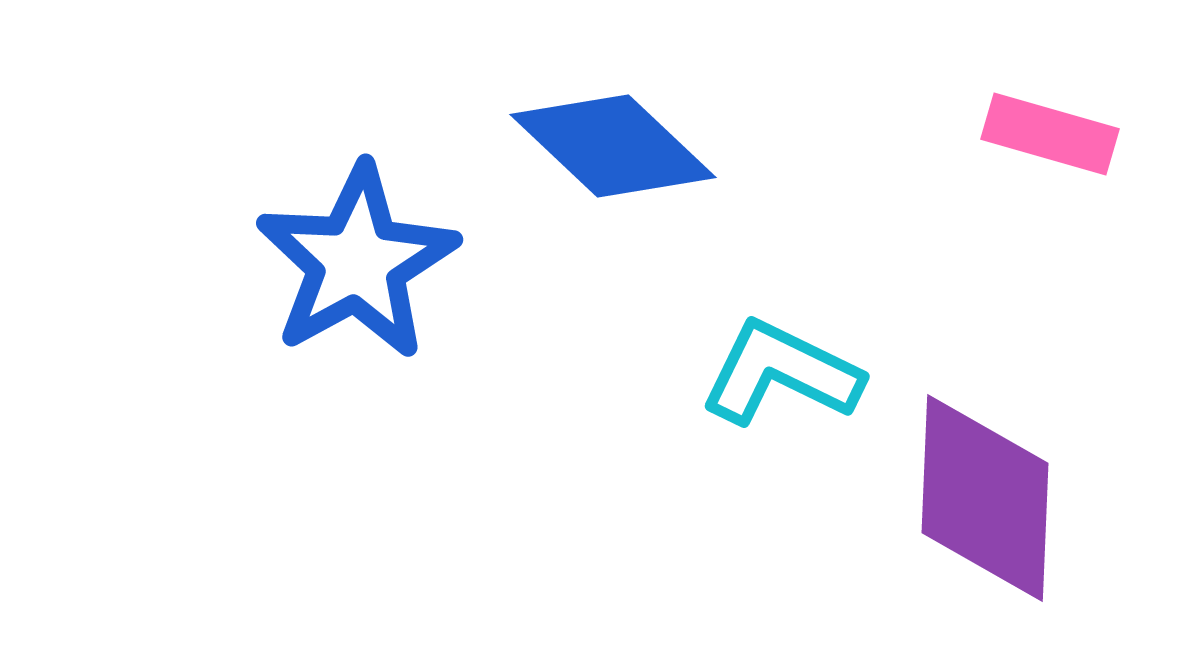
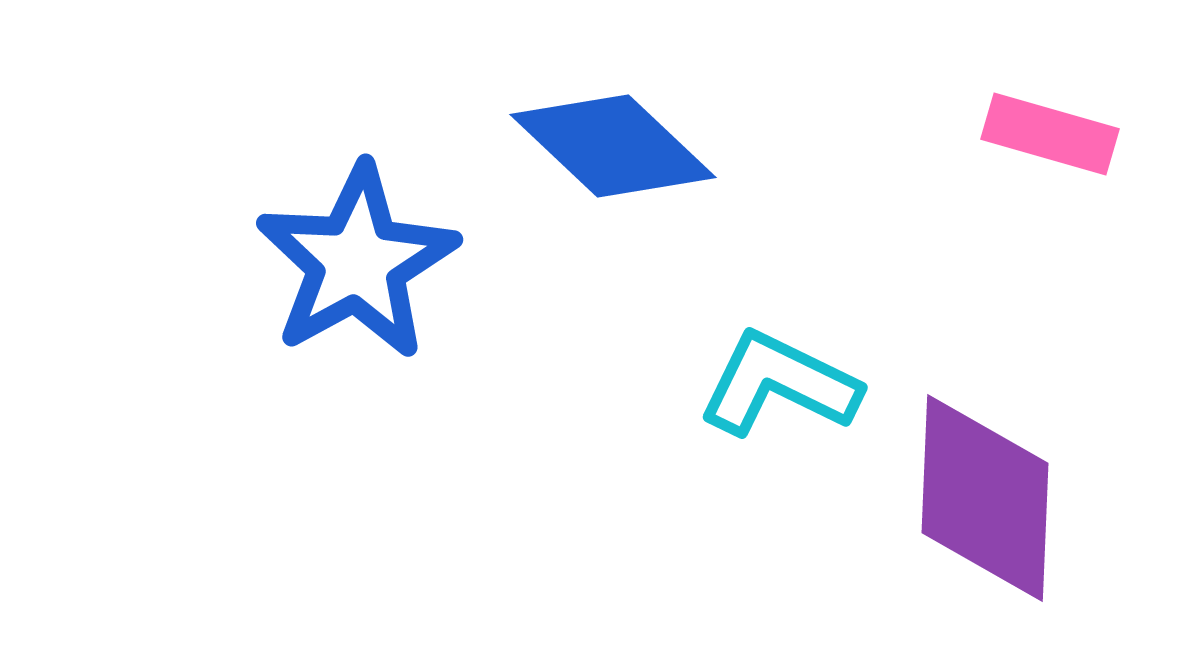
cyan L-shape: moved 2 px left, 11 px down
